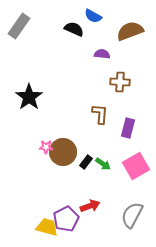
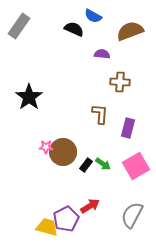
black rectangle: moved 3 px down
red arrow: rotated 12 degrees counterclockwise
